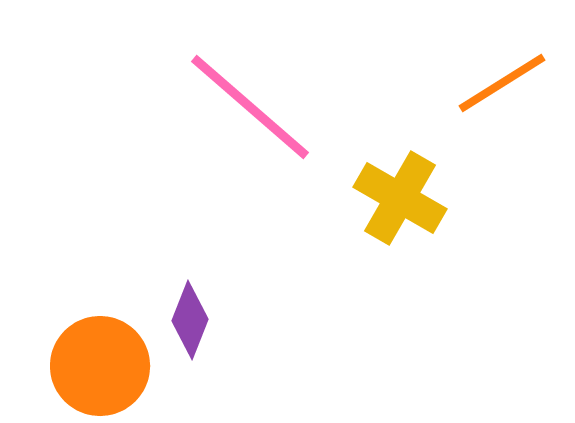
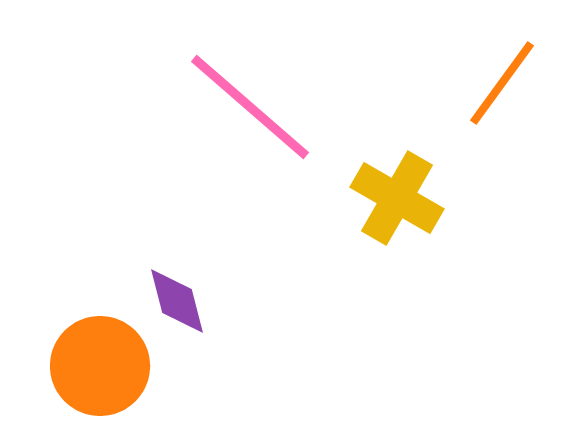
orange line: rotated 22 degrees counterclockwise
yellow cross: moved 3 px left
purple diamond: moved 13 px left, 19 px up; rotated 36 degrees counterclockwise
